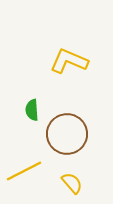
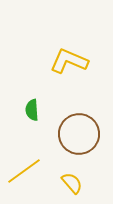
brown circle: moved 12 px right
yellow line: rotated 9 degrees counterclockwise
